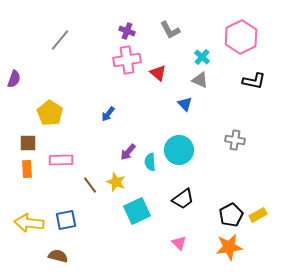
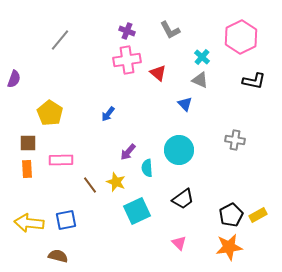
cyan semicircle: moved 3 px left, 6 px down
